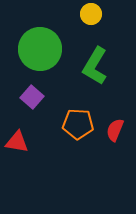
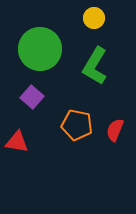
yellow circle: moved 3 px right, 4 px down
orange pentagon: moved 1 px left, 1 px down; rotated 8 degrees clockwise
